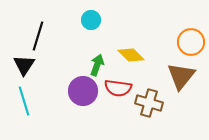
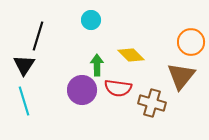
green arrow: rotated 20 degrees counterclockwise
purple circle: moved 1 px left, 1 px up
brown cross: moved 3 px right
